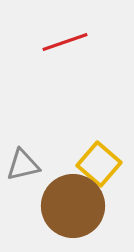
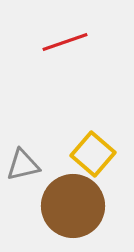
yellow square: moved 6 px left, 10 px up
